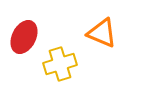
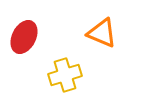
yellow cross: moved 5 px right, 11 px down
